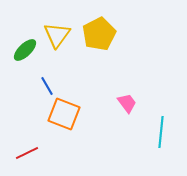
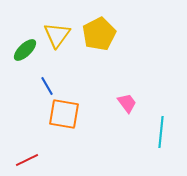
orange square: rotated 12 degrees counterclockwise
red line: moved 7 px down
